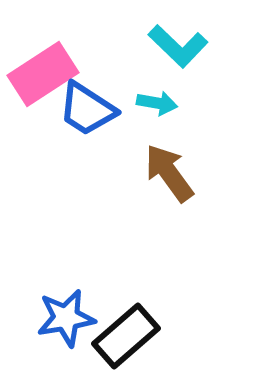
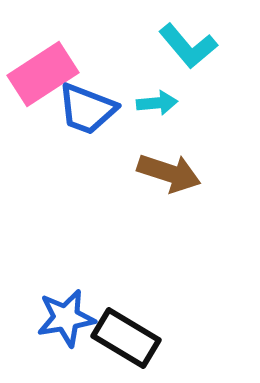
cyan L-shape: moved 10 px right; rotated 6 degrees clockwise
cyan arrow: rotated 15 degrees counterclockwise
blue trapezoid: rotated 12 degrees counterclockwise
brown arrow: rotated 144 degrees clockwise
black rectangle: moved 2 px down; rotated 72 degrees clockwise
